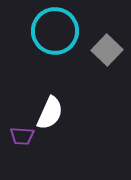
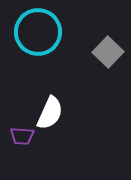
cyan circle: moved 17 px left, 1 px down
gray square: moved 1 px right, 2 px down
